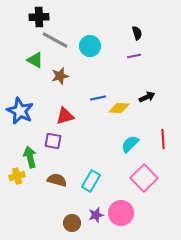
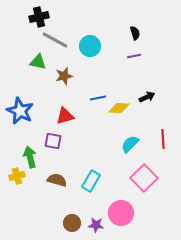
black cross: rotated 12 degrees counterclockwise
black semicircle: moved 2 px left
green triangle: moved 3 px right, 2 px down; rotated 18 degrees counterclockwise
brown star: moved 4 px right
purple star: moved 10 px down; rotated 21 degrees clockwise
